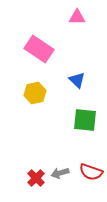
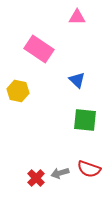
yellow hexagon: moved 17 px left, 2 px up; rotated 25 degrees clockwise
red semicircle: moved 2 px left, 3 px up
